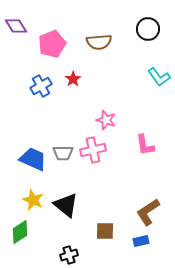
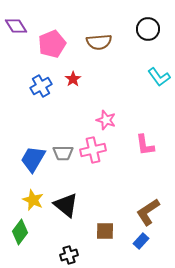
blue trapezoid: rotated 84 degrees counterclockwise
green diamond: rotated 20 degrees counterclockwise
blue rectangle: rotated 35 degrees counterclockwise
